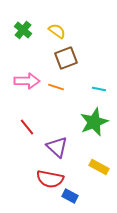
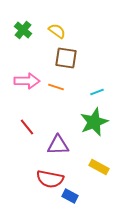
brown square: rotated 30 degrees clockwise
cyan line: moved 2 px left, 3 px down; rotated 32 degrees counterclockwise
purple triangle: moved 1 px right, 2 px up; rotated 45 degrees counterclockwise
